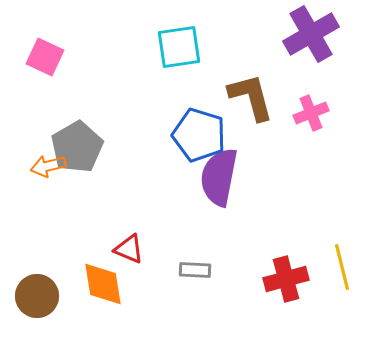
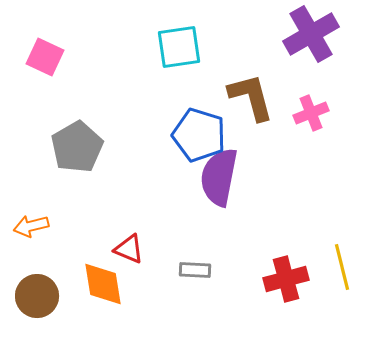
orange arrow: moved 17 px left, 60 px down
